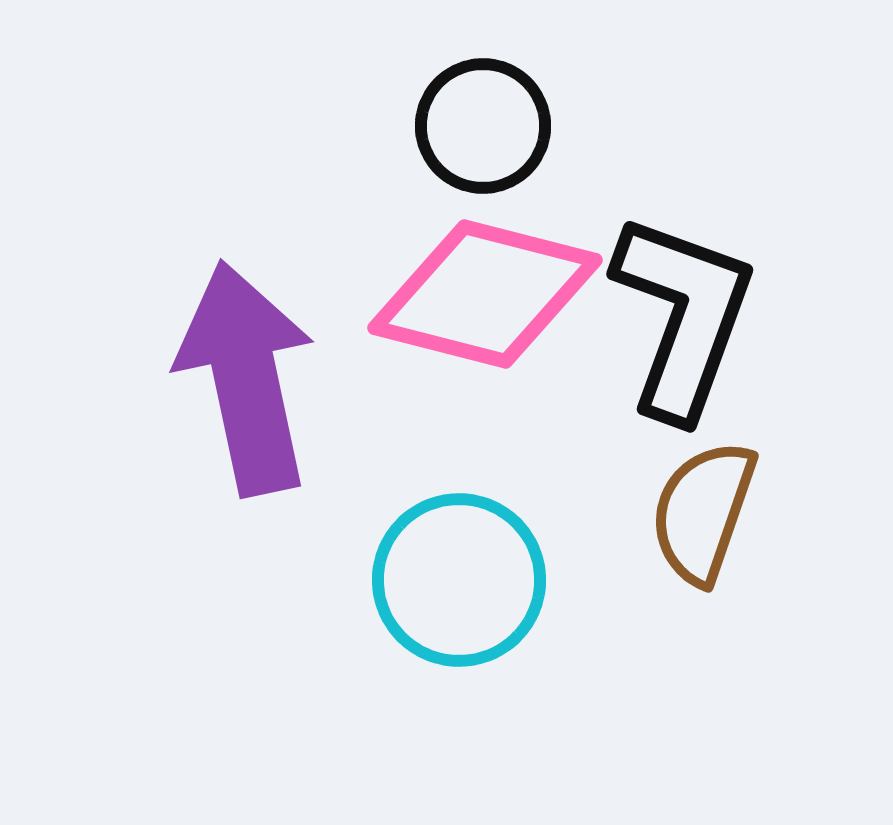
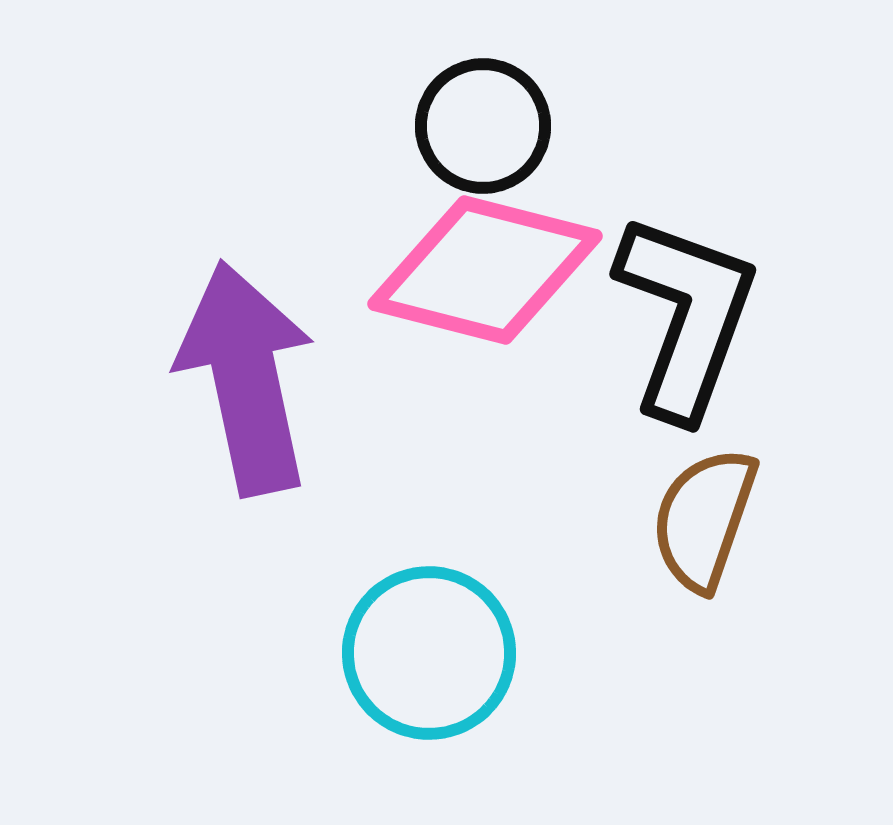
pink diamond: moved 24 px up
black L-shape: moved 3 px right
brown semicircle: moved 1 px right, 7 px down
cyan circle: moved 30 px left, 73 px down
